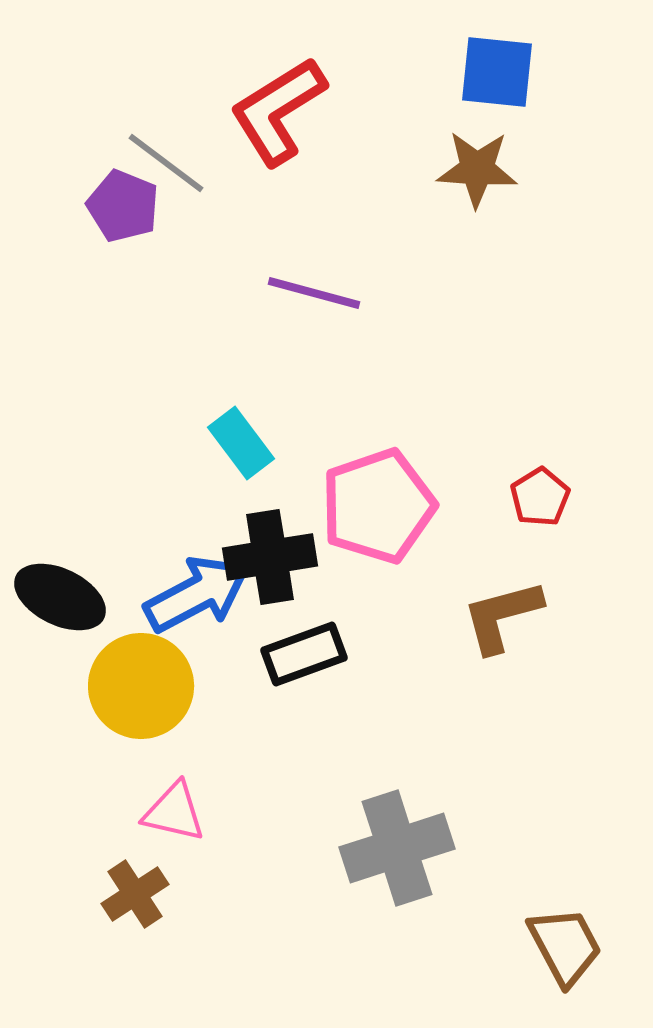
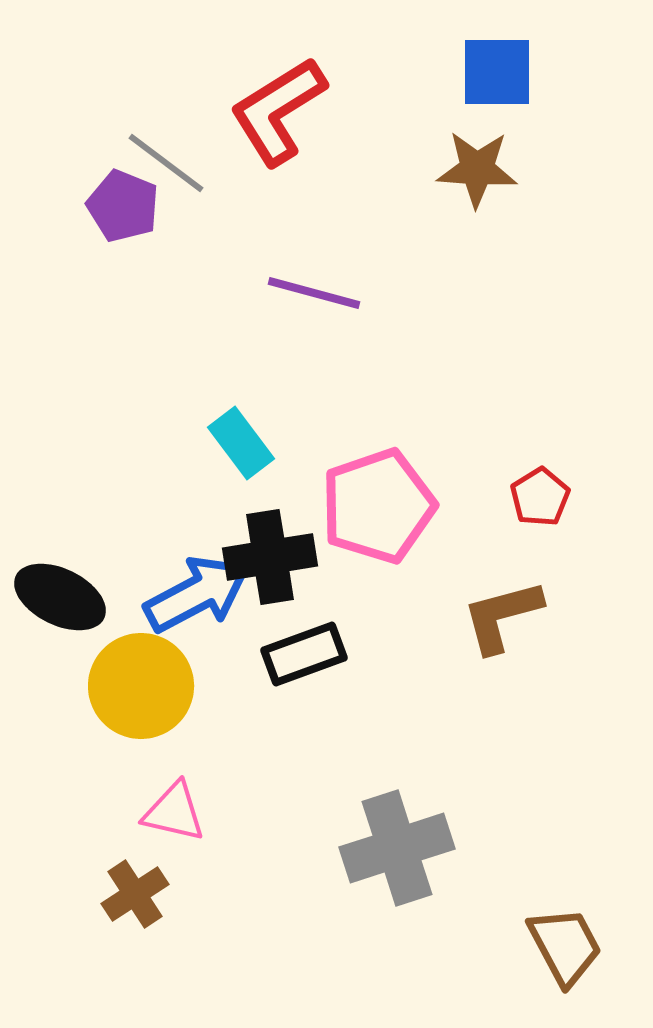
blue square: rotated 6 degrees counterclockwise
